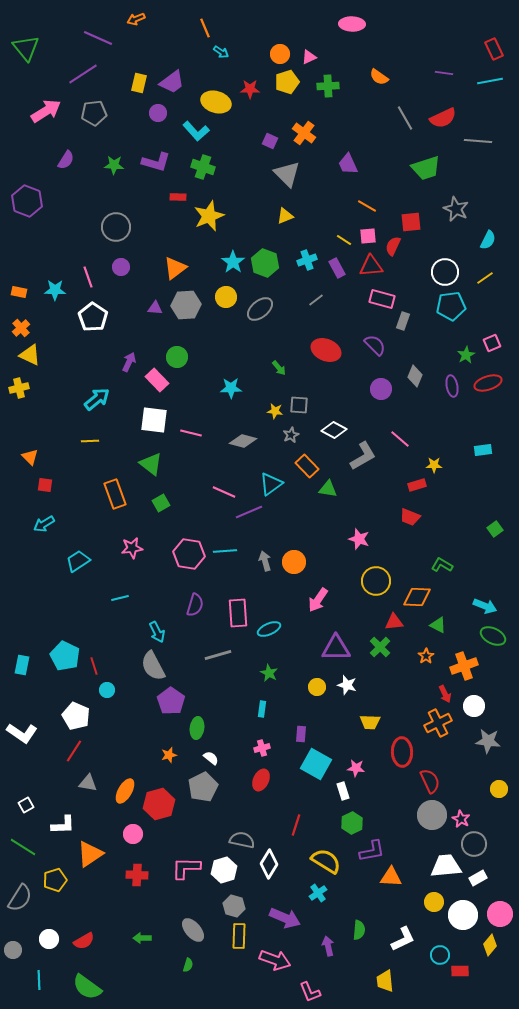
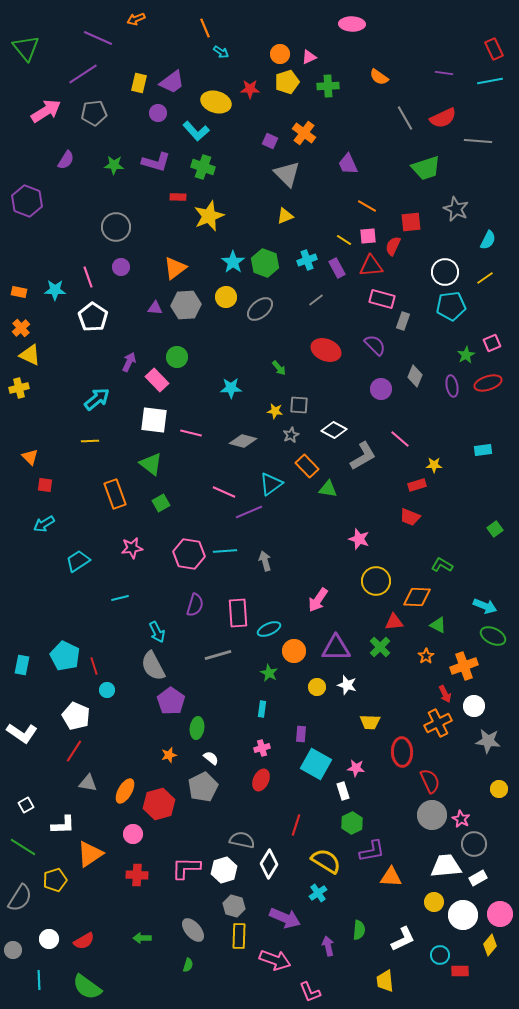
orange circle at (294, 562): moved 89 px down
